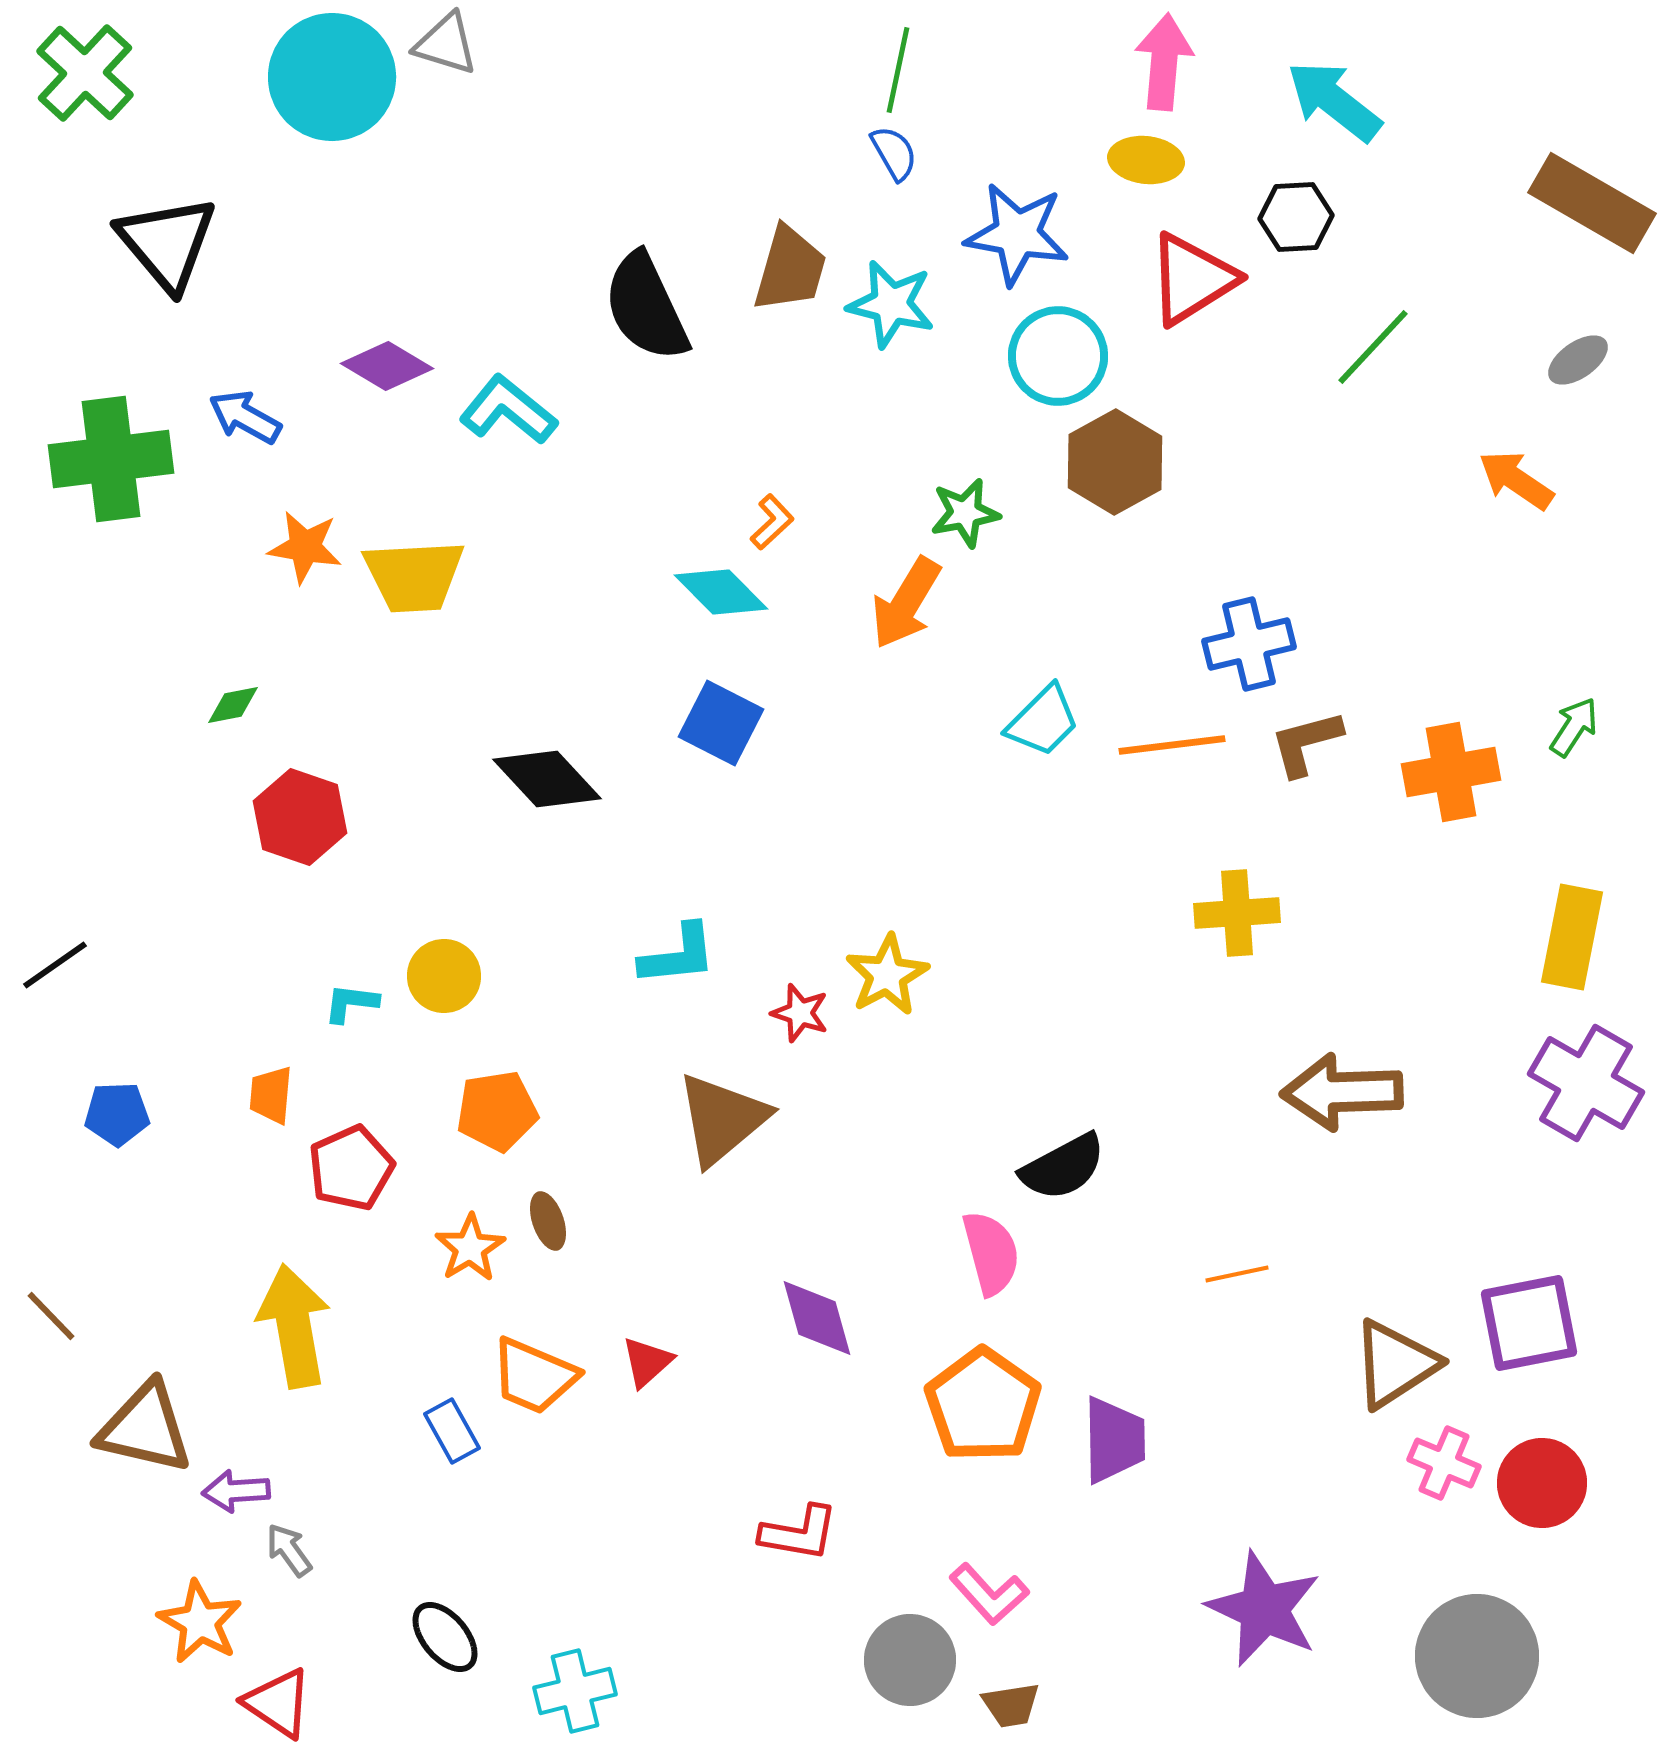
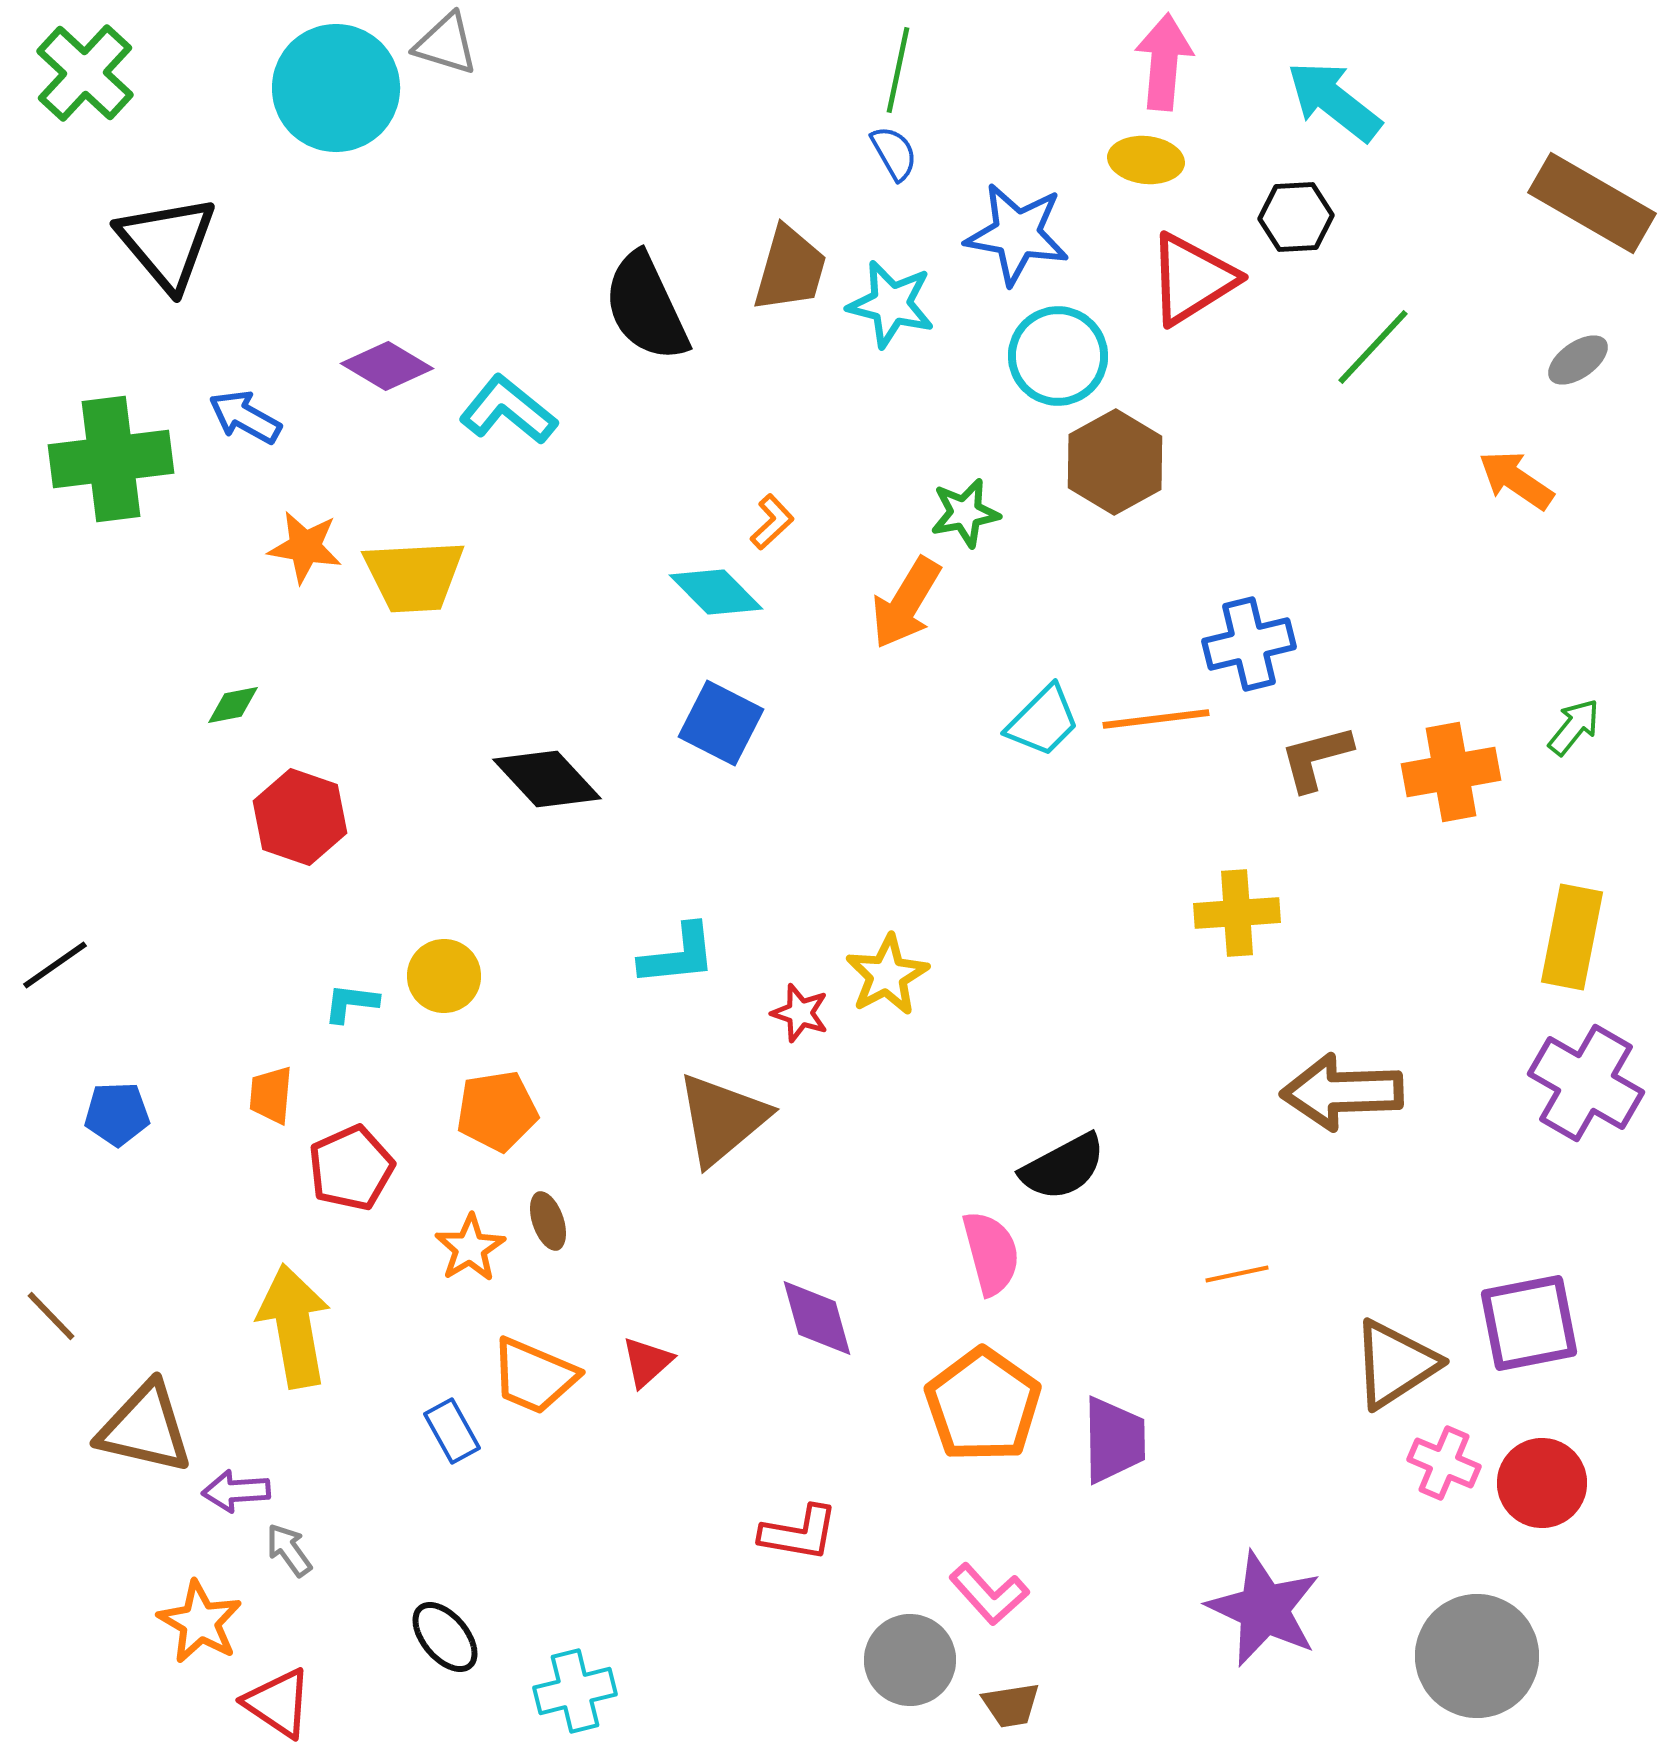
cyan circle at (332, 77): moved 4 px right, 11 px down
cyan diamond at (721, 592): moved 5 px left
green arrow at (1574, 727): rotated 6 degrees clockwise
brown L-shape at (1306, 743): moved 10 px right, 15 px down
orange line at (1172, 745): moved 16 px left, 26 px up
